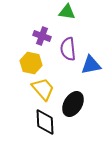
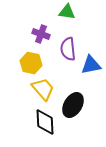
purple cross: moved 1 px left, 2 px up
black ellipse: moved 1 px down
